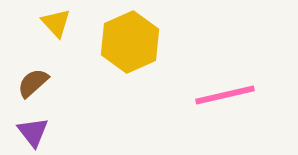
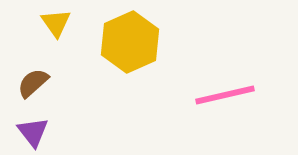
yellow triangle: rotated 8 degrees clockwise
